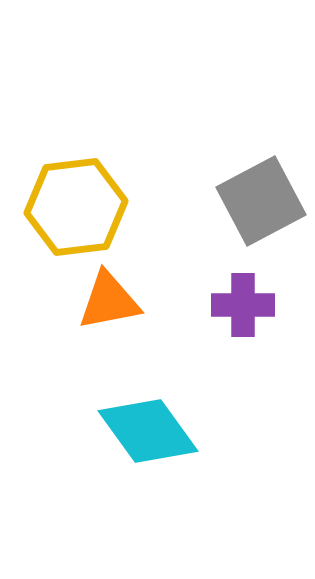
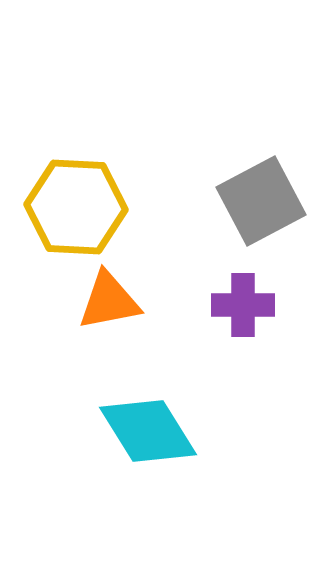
yellow hexagon: rotated 10 degrees clockwise
cyan diamond: rotated 4 degrees clockwise
